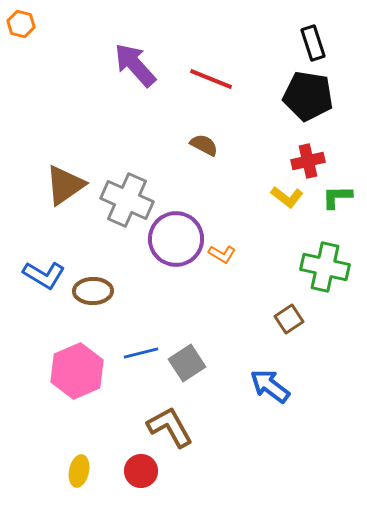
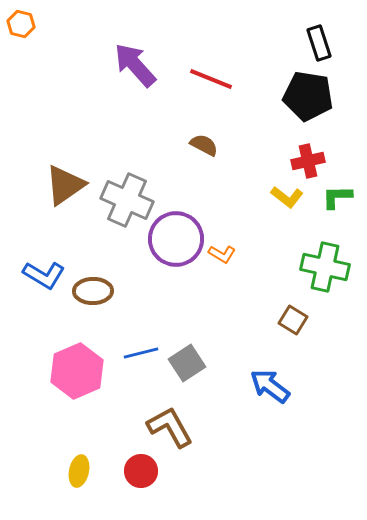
black rectangle: moved 6 px right
brown square: moved 4 px right, 1 px down; rotated 24 degrees counterclockwise
